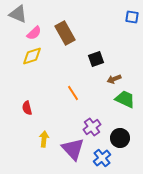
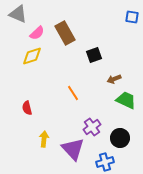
pink semicircle: moved 3 px right
black square: moved 2 px left, 4 px up
green trapezoid: moved 1 px right, 1 px down
blue cross: moved 3 px right, 4 px down; rotated 24 degrees clockwise
